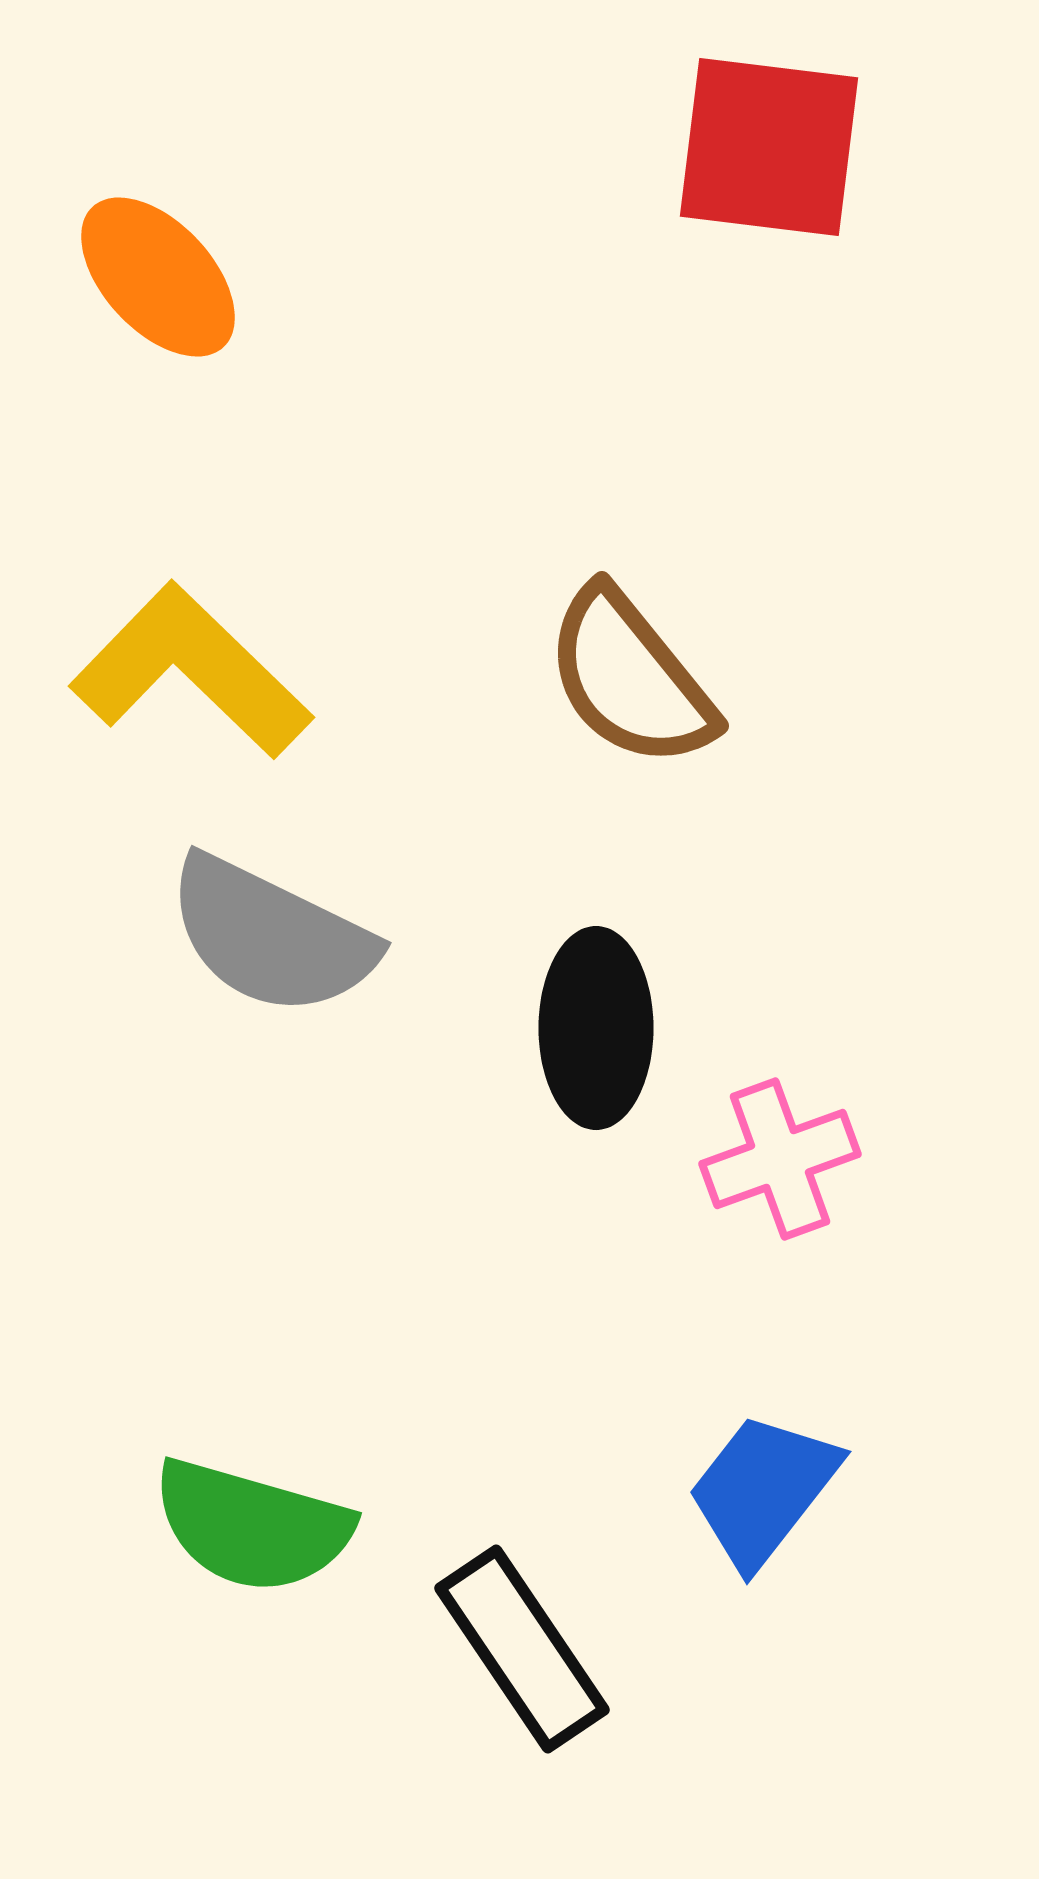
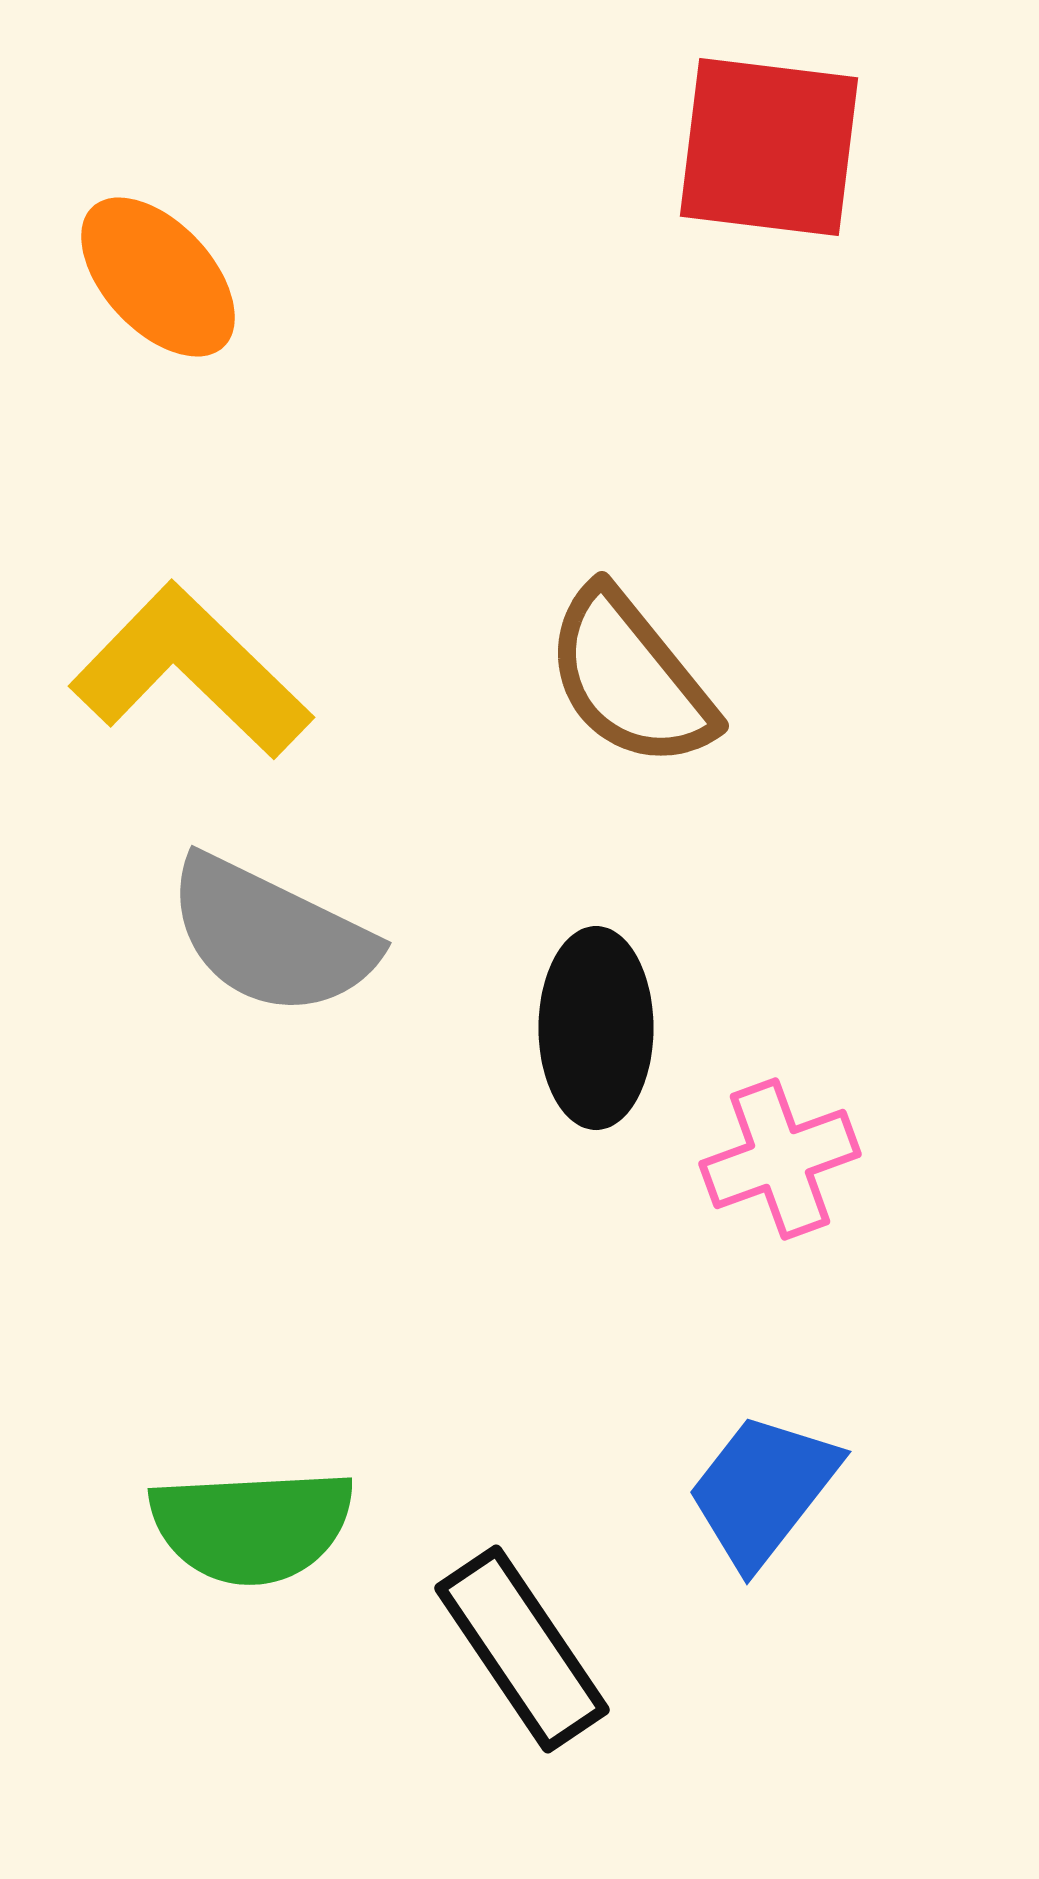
green semicircle: rotated 19 degrees counterclockwise
